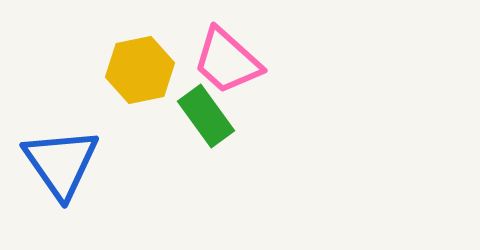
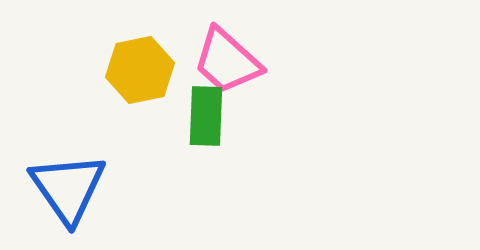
green rectangle: rotated 38 degrees clockwise
blue triangle: moved 7 px right, 25 px down
